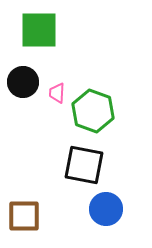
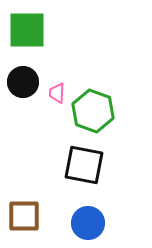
green square: moved 12 px left
blue circle: moved 18 px left, 14 px down
